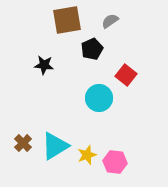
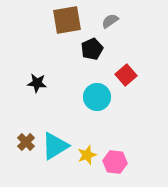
black star: moved 7 px left, 18 px down
red square: rotated 10 degrees clockwise
cyan circle: moved 2 px left, 1 px up
brown cross: moved 3 px right, 1 px up
